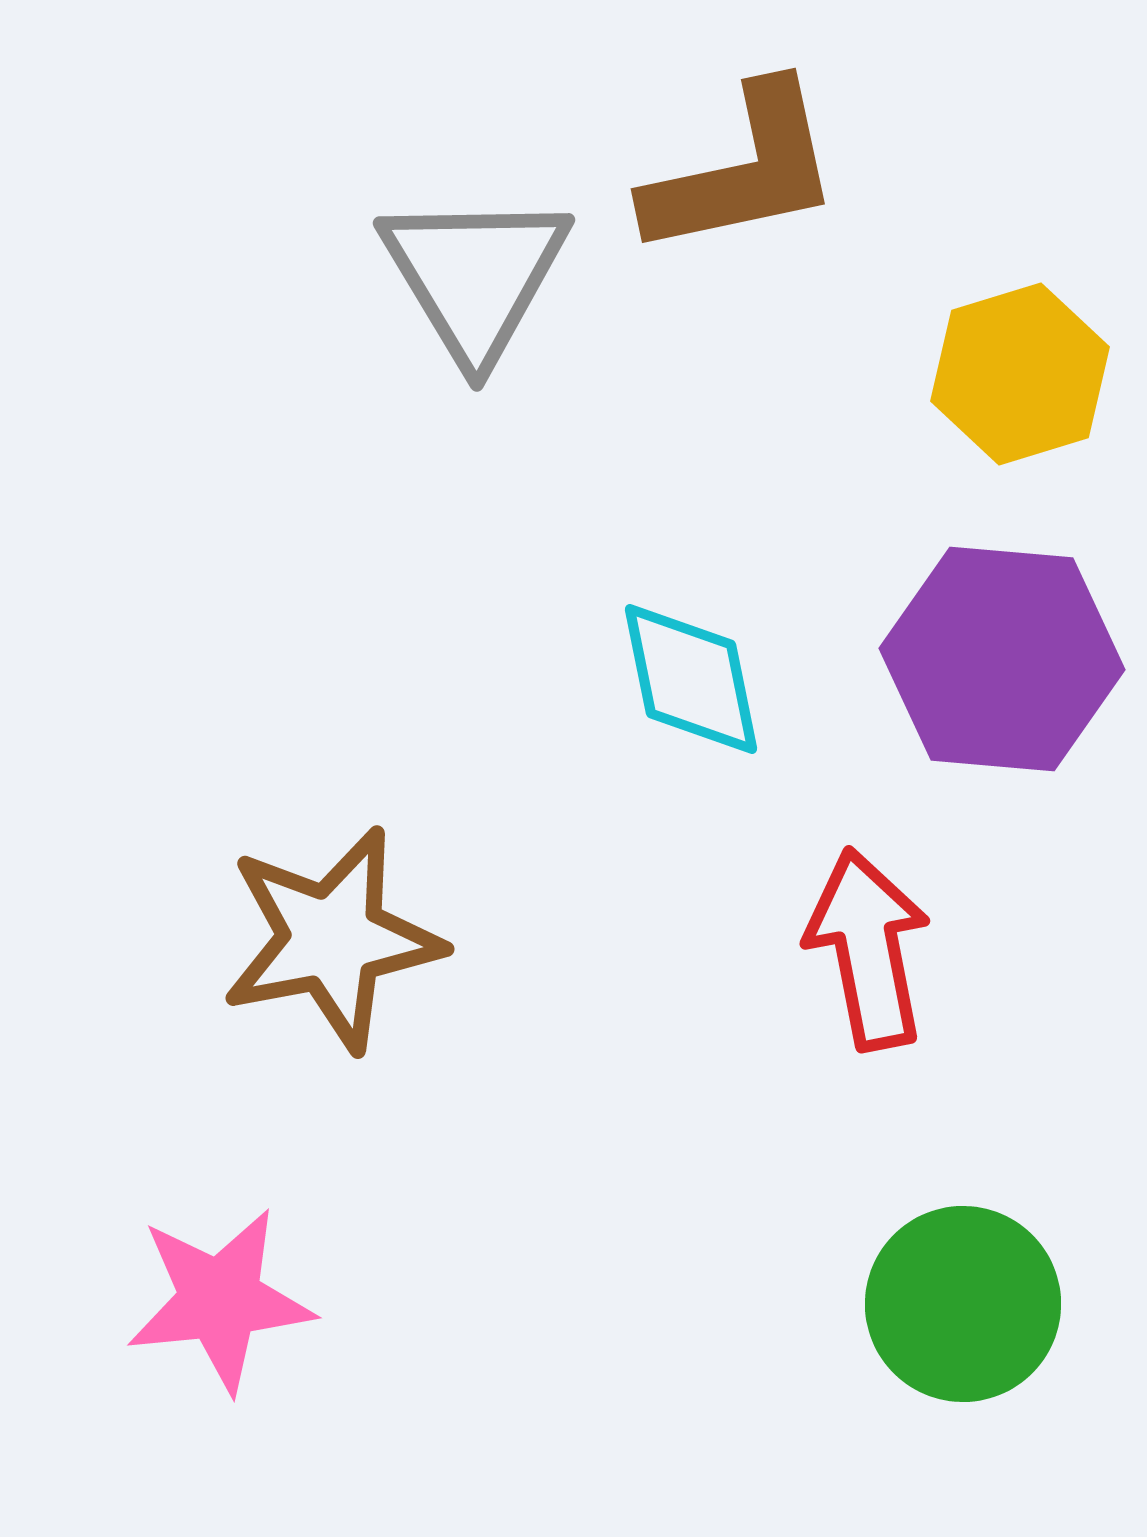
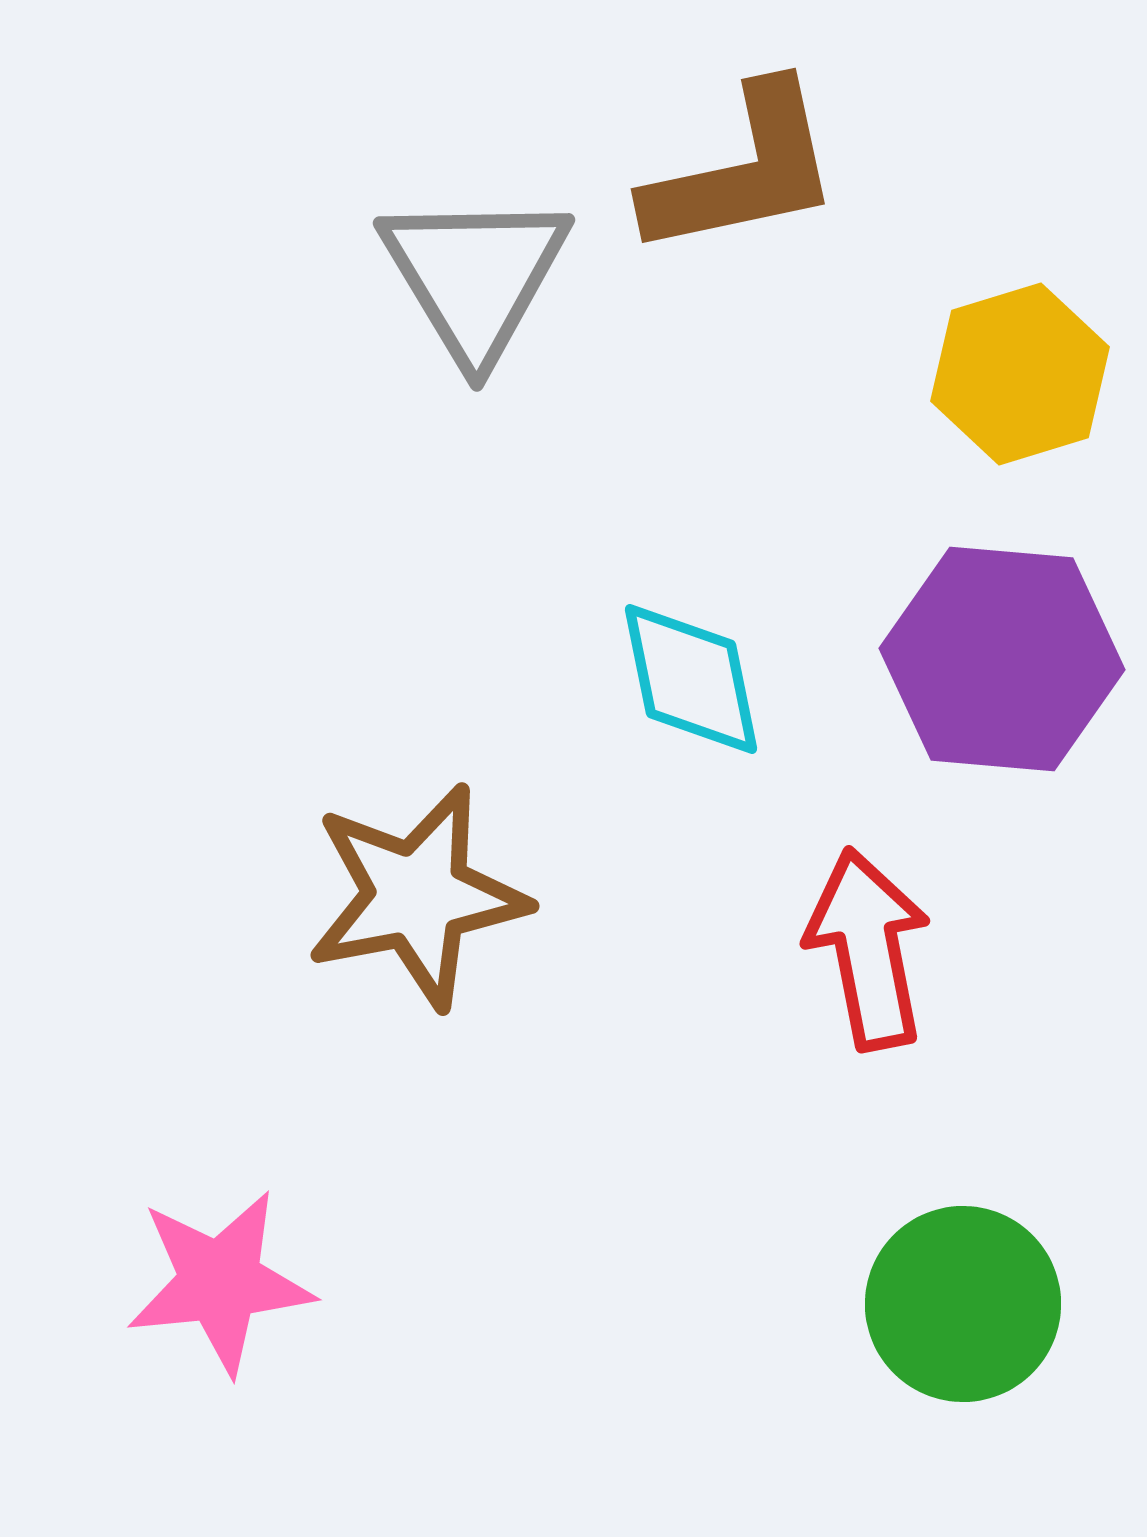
brown star: moved 85 px right, 43 px up
pink star: moved 18 px up
